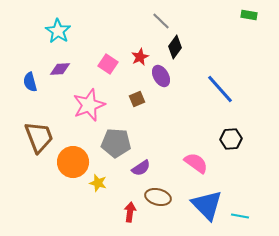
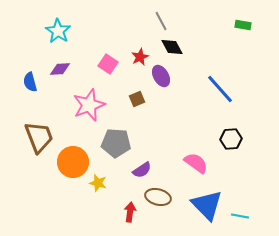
green rectangle: moved 6 px left, 10 px down
gray line: rotated 18 degrees clockwise
black diamond: moved 3 px left; rotated 65 degrees counterclockwise
purple semicircle: moved 1 px right, 2 px down
